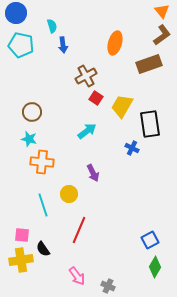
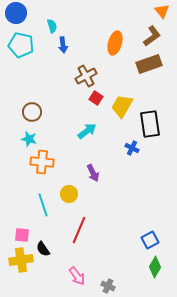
brown L-shape: moved 10 px left, 1 px down
